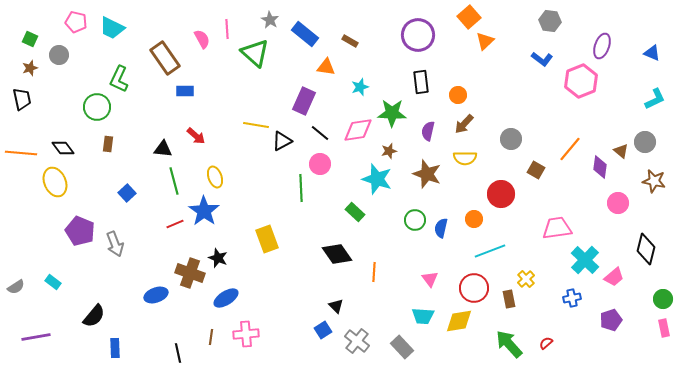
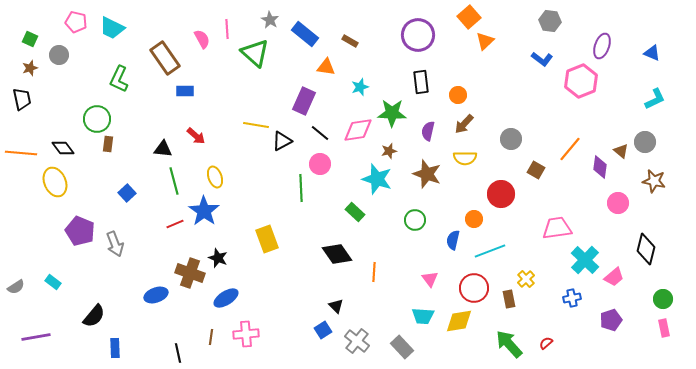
green circle at (97, 107): moved 12 px down
blue semicircle at (441, 228): moved 12 px right, 12 px down
